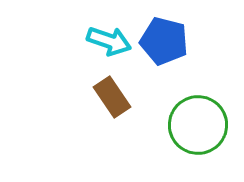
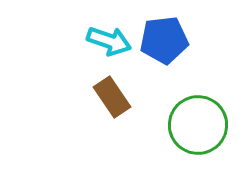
blue pentagon: moved 1 px up; rotated 21 degrees counterclockwise
